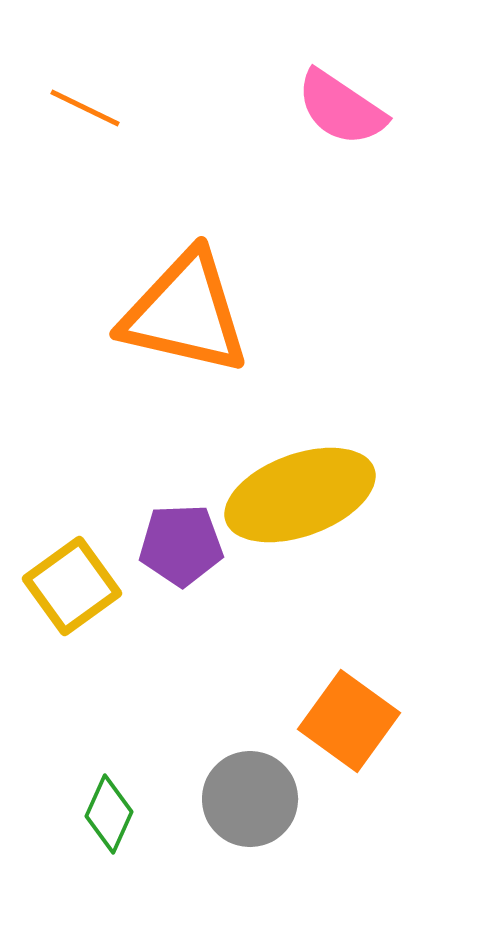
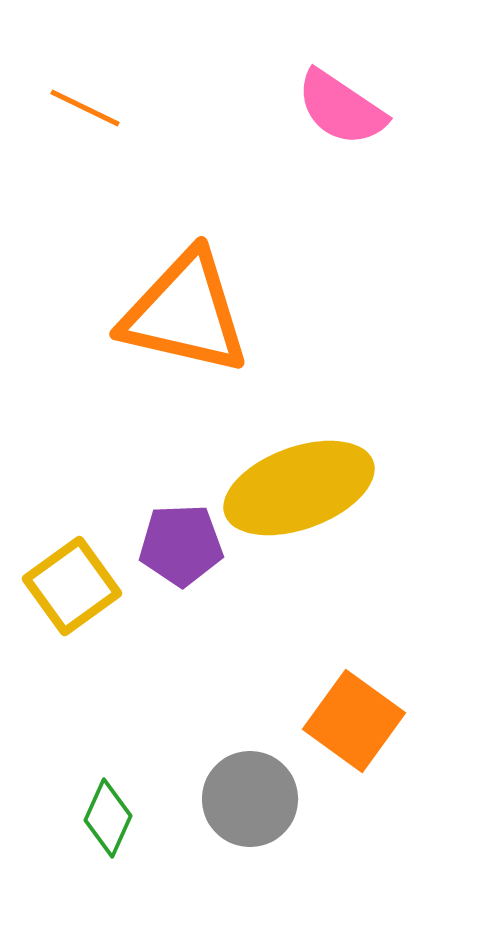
yellow ellipse: moved 1 px left, 7 px up
orange square: moved 5 px right
green diamond: moved 1 px left, 4 px down
